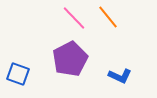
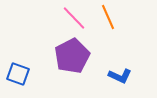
orange line: rotated 15 degrees clockwise
purple pentagon: moved 2 px right, 3 px up
